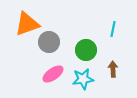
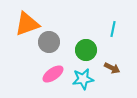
brown arrow: moved 1 px left, 1 px up; rotated 119 degrees clockwise
